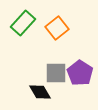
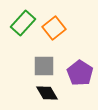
orange square: moved 3 px left
gray square: moved 12 px left, 7 px up
black diamond: moved 7 px right, 1 px down
